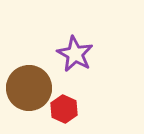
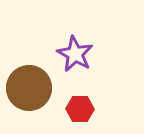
red hexagon: moved 16 px right; rotated 24 degrees counterclockwise
